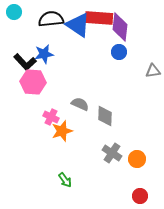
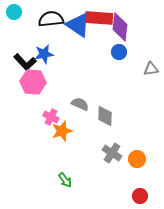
gray triangle: moved 2 px left, 2 px up
